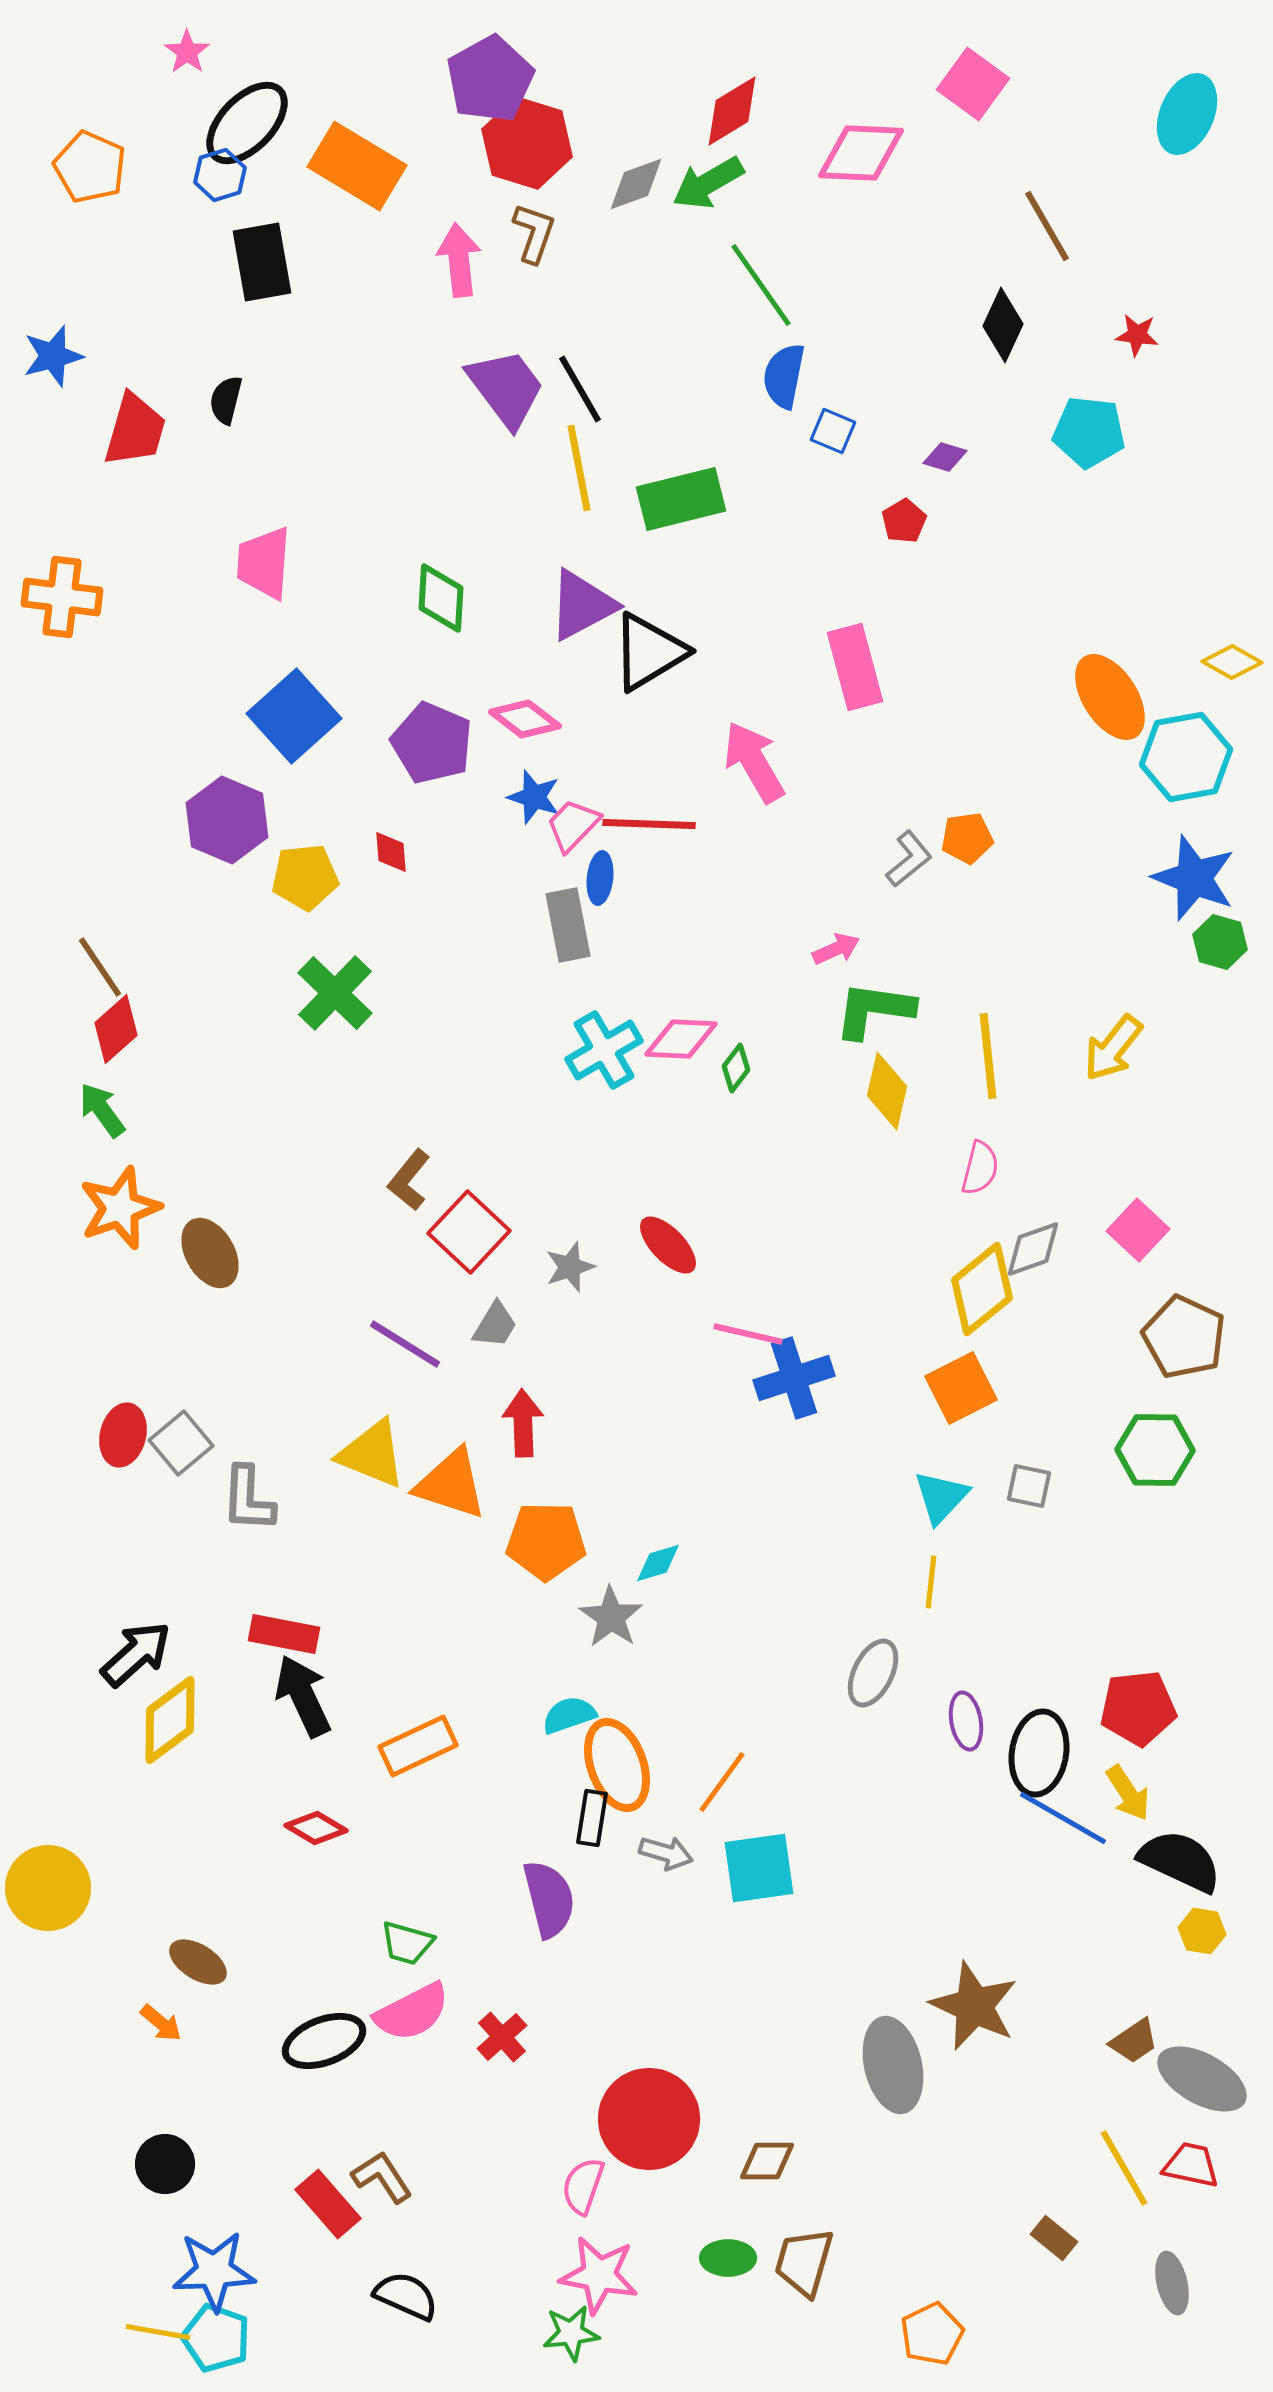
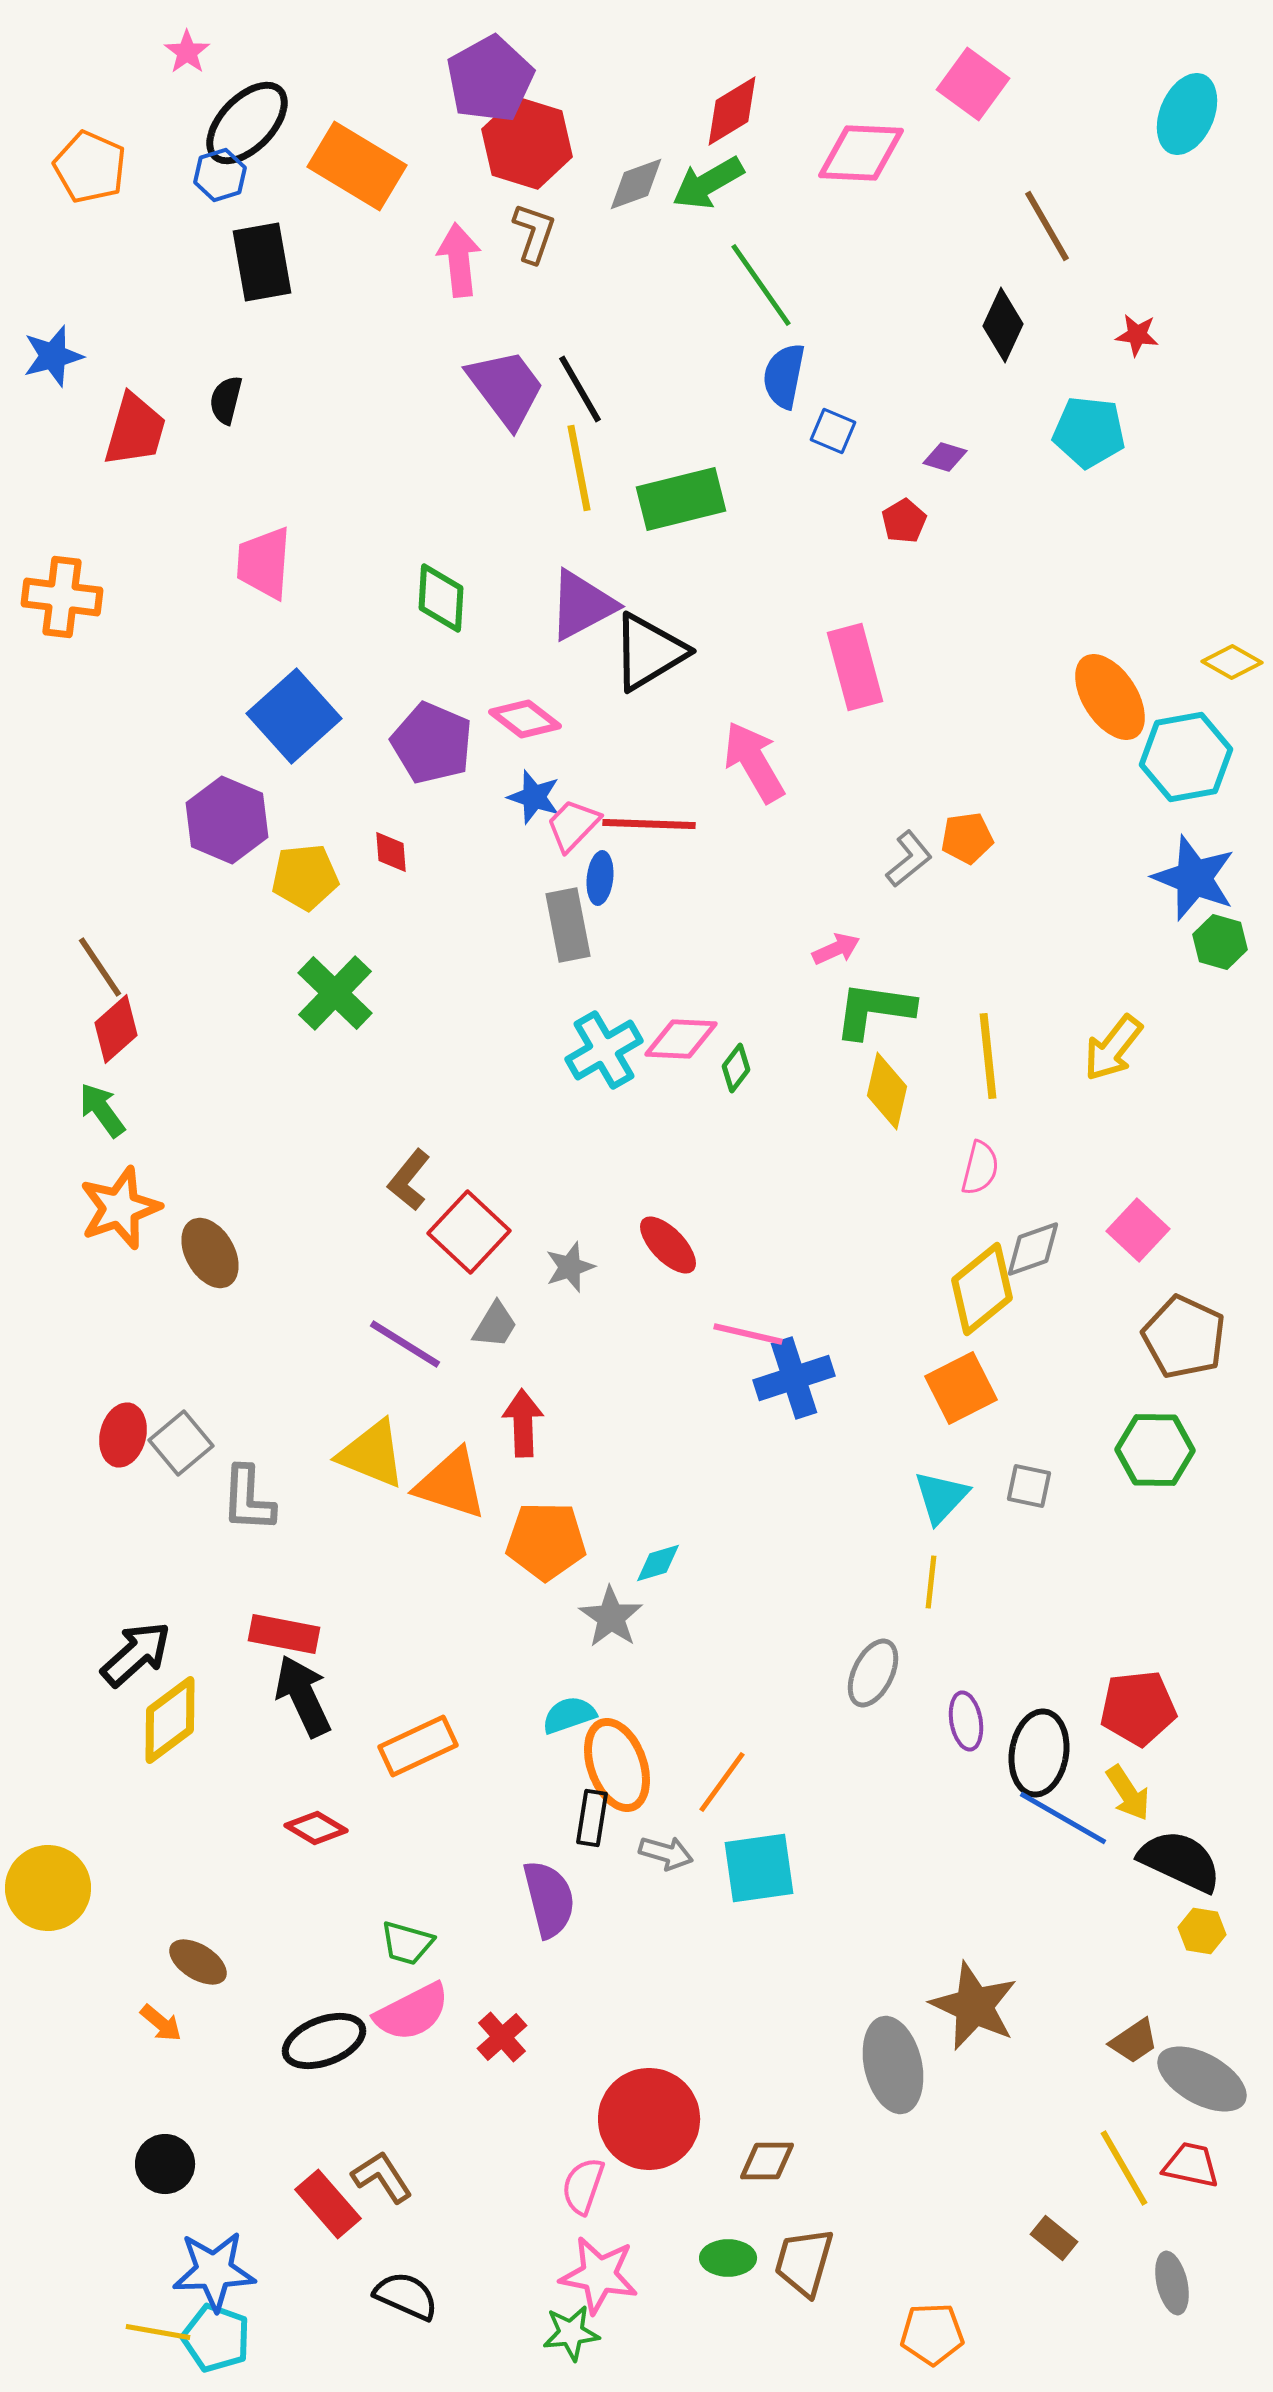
orange pentagon at (932, 2334): rotated 24 degrees clockwise
